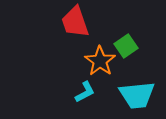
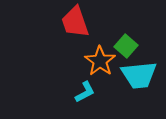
green square: rotated 15 degrees counterclockwise
cyan trapezoid: moved 2 px right, 20 px up
